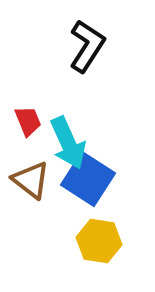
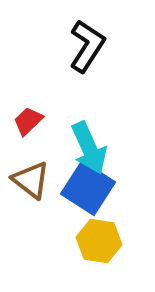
red trapezoid: rotated 112 degrees counterclockwise
cyan arrow: moved 21 px right, 5 px down
blue square: moved 9 px down
